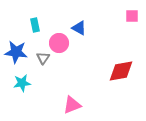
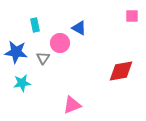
pink circle: moved 1 px right
